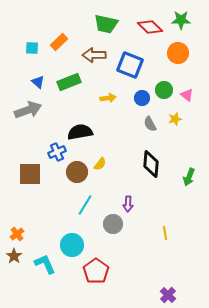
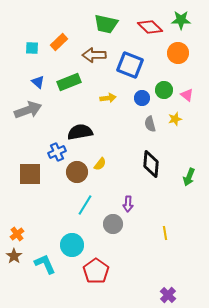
gray semicircle: rotated 14 degrees clockwise
